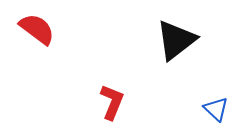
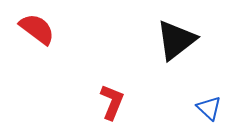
blue triangle: moved 7 px left, 1 px up
